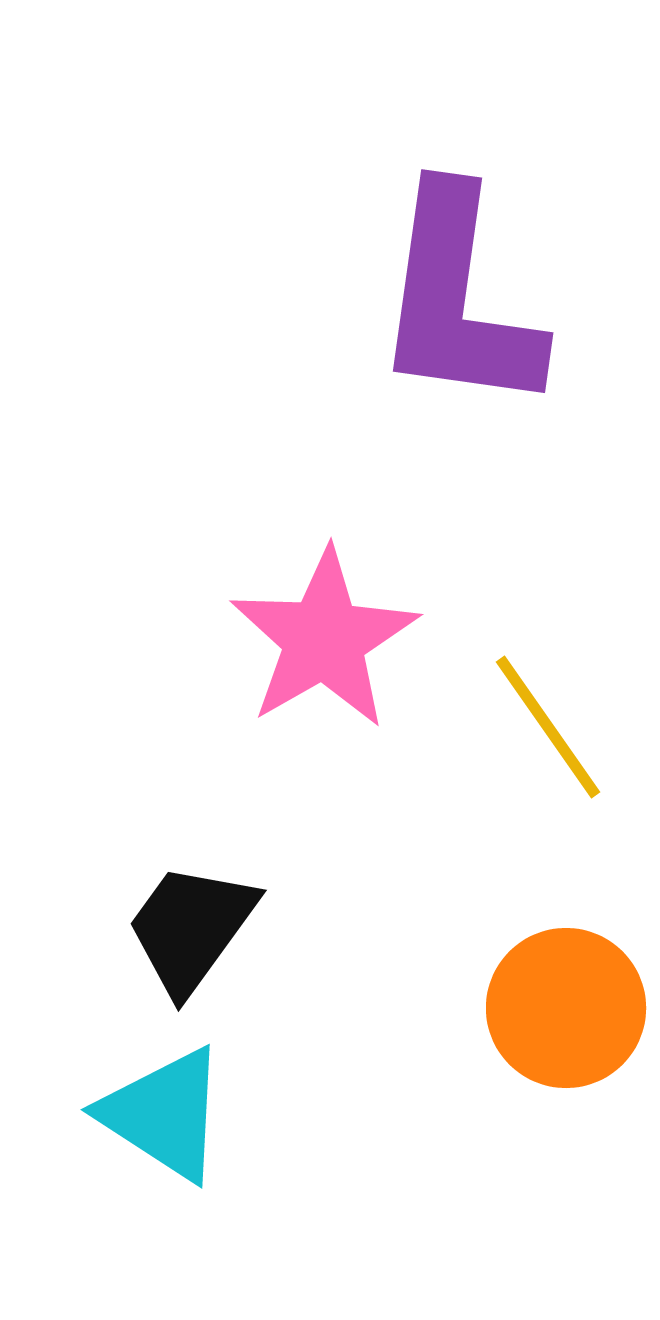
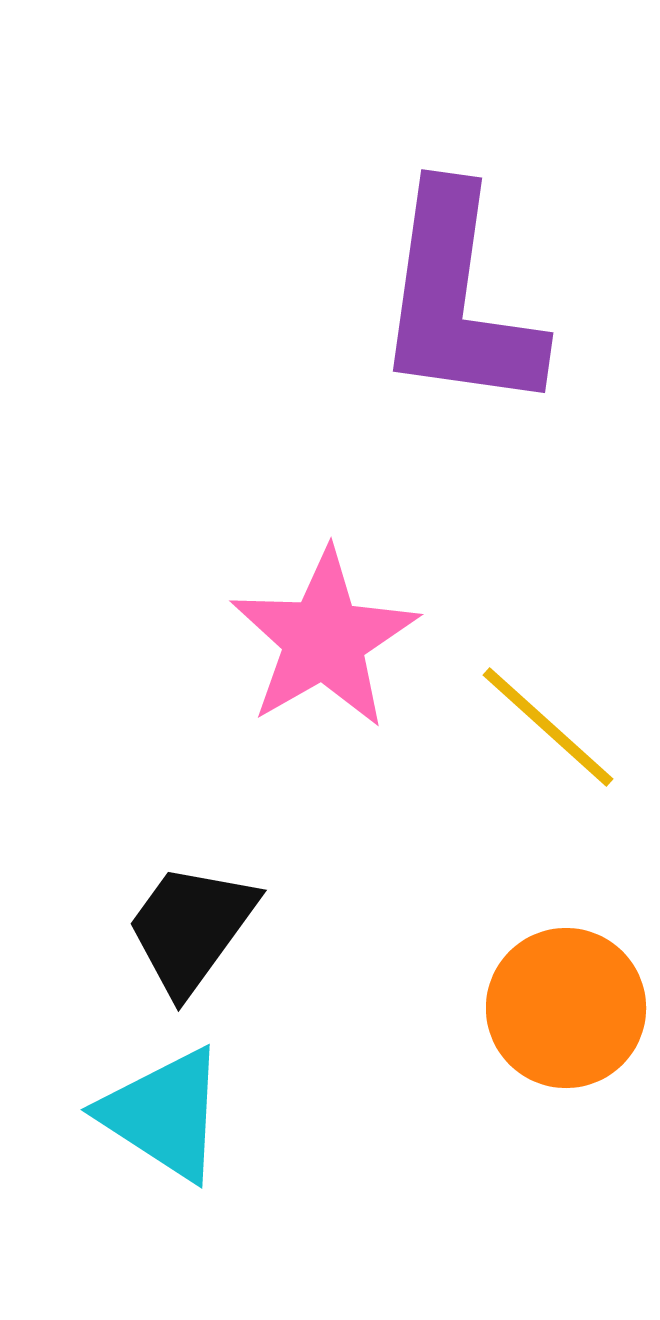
yellow line: rotated 13 degrees counterclockwise
